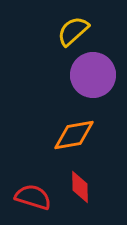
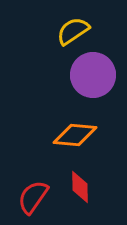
yellow semicircle: rotated 8 degrees clockwise
orange diamond: moved 1 px right; rotated 15 degrees clockwise
red semicircle: rotated 72 degrees counterclockwise
